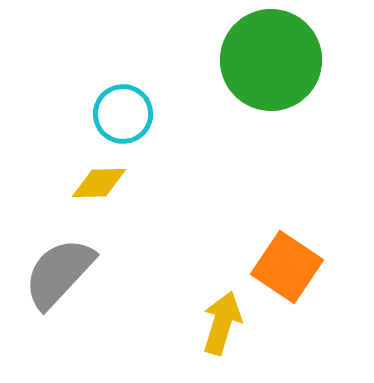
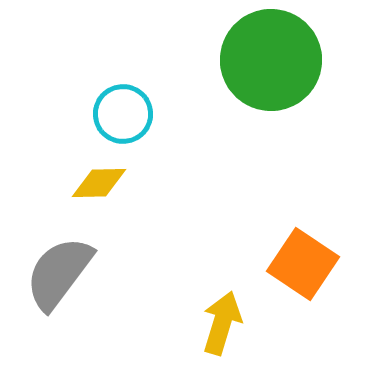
orange square: moved 16 px right, 3 px up
gray semicircle: rotated 6 degrees counterclockwise
